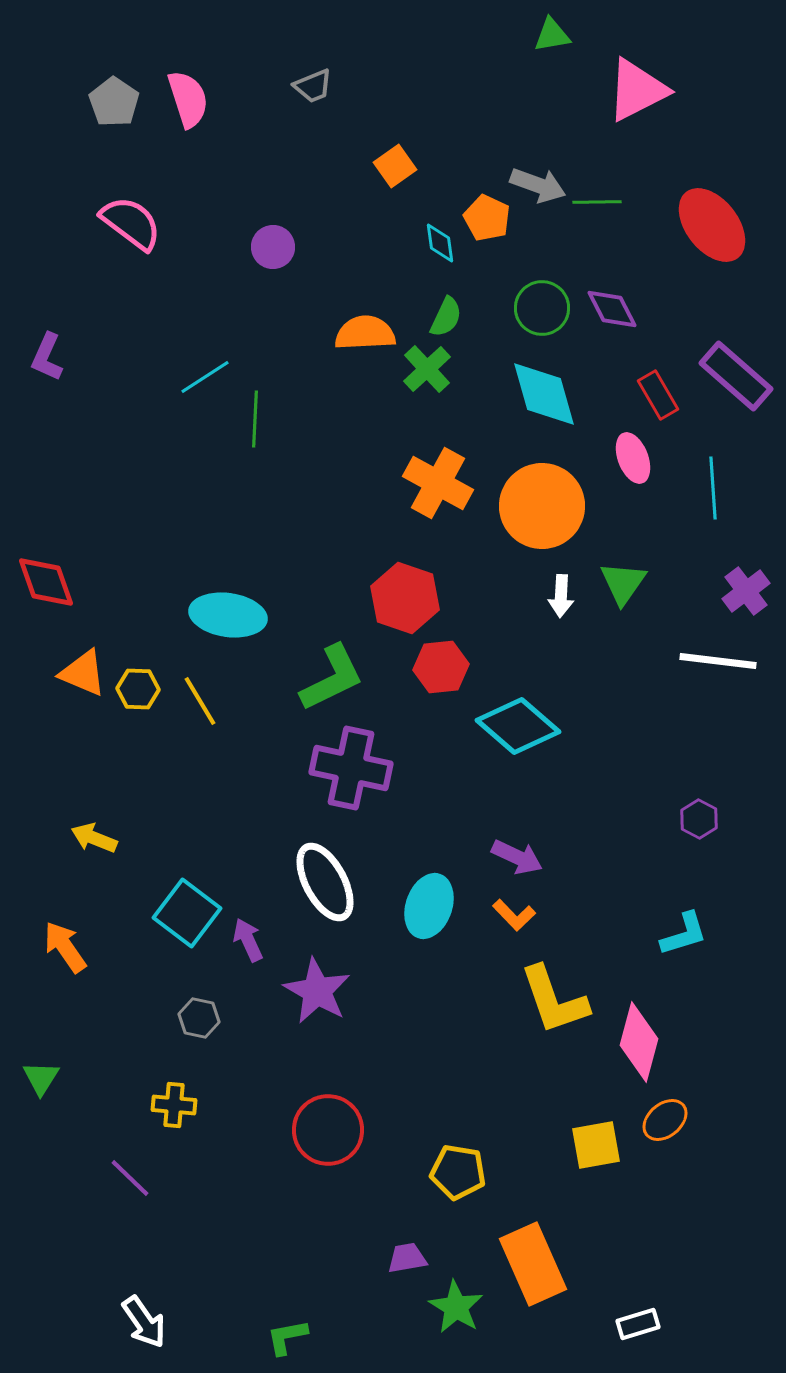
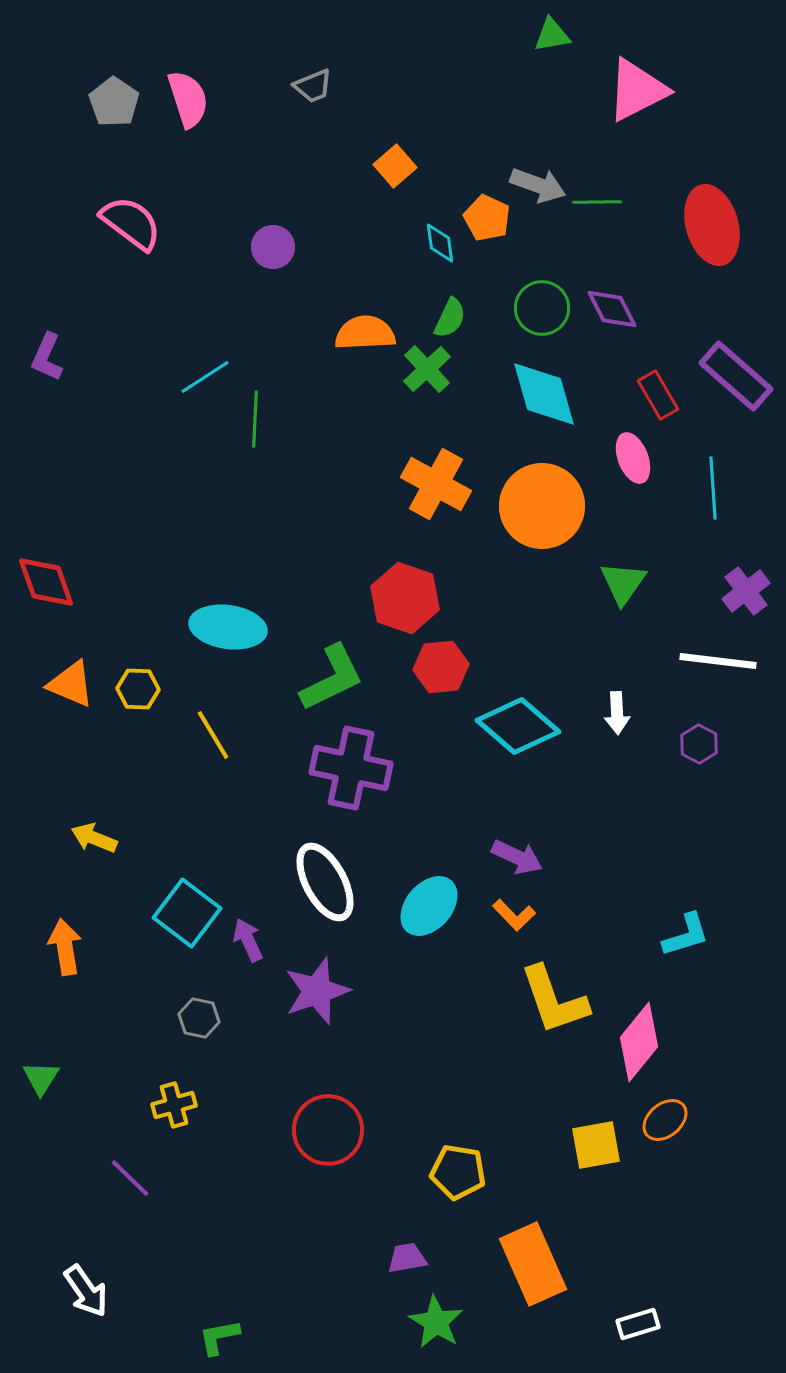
orange square at (395, 166): rotated 6 degrees counterclockwise
red ellipse at (712, 225): rotated 22 degrees clockwise
green semicircle at (446, 317): moved 4 px right, 1 px down
orange cross at (438, 483): moved 2 px left, 1 px down
white arrow at (561, 596): moved 56 px right, 117 px down; rotated 6 degrees counterclockwise
cyan ellipse at (228, 615): moved 12 px down
orange triangle at (83, 673): moved 12 px left, 11 px down
yellow line at (200, 701): moved 13 px right, 34 px down
purple hexagon at (699, 819): moved 75 px up
cyan ellipse at (429, 906): rotated 22 degrees clockwise
cyan L-shape at (684, 934): moved 2 px right, 1 px down
orange arrow at (65, 947): rotated 26 degrees clockwise
purple star at (317, 991): rotated 24 degrees clockwise
pink diamond at (639, 1042): rotated 24 degrees clockwise
yellow cross at (174, 1105): rotated 21 degrees counterclockwise
green star at (456, 1307): moved 20 px left, 15 px down
white arrow at (144, 1322): moved 58 px left, 31 px up
green L-shape at (287, 1337): moved 68 px left
